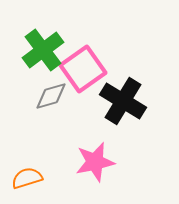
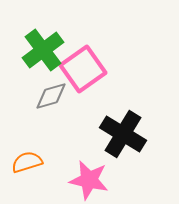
black cross: moved 33 px down
pink star: moved 6 px left, 18 px down; rotated 24 degrees clockwise
orange semicircle: moved 16 px up
